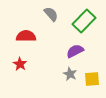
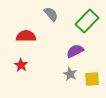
green rectangle: moved 3 px right
red star: moved 1 px right, 1 px down
